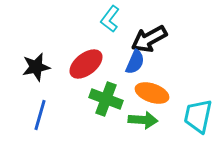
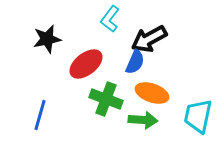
black star: moved 11 px right, 28 px up
